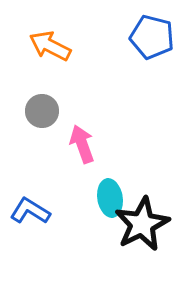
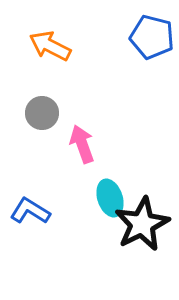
gray circle: moved 2 px down
cyan ellipse: rotated 9 degrees counterclockwise
